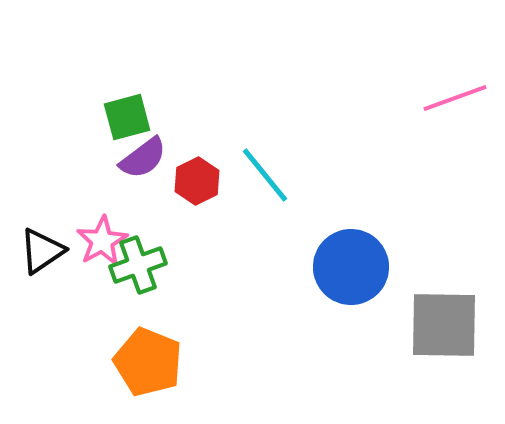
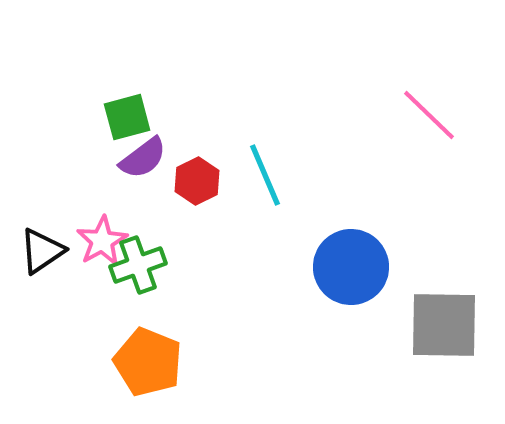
pink line: moved 26 px left, 17 px down; rotated 64 degrees clockwise
cyan line: rotated 16 degrees clockwise
